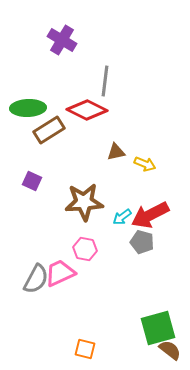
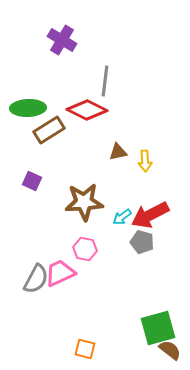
brown triangle: moved 2 px right
yellow arrow: moved 3 px up; rotated 65 degrees clockwise
